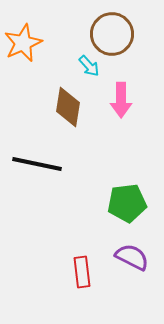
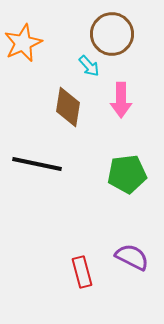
green pentagon: moved 29 px up
red rectangle: rotated 8 degrees counterclockwise
